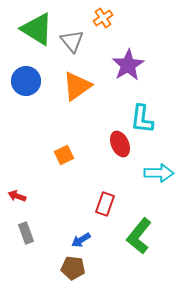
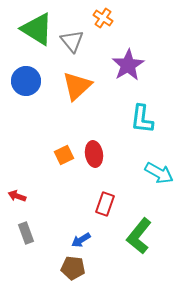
orange cross: rotated 24 degrees counterclockwise
orange triangle: rotated 8 degrees counterclockwise
red ellipse: moved 26 px left, 10 px down; rotated 15 degrees clockwise
cyan arrow: rotated 28 degrees clockwise
